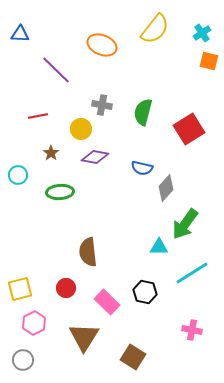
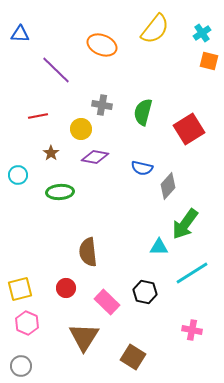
gray diamond: moved 2 px right, 2 px up
pink hexagon: moved 7 px left; rotated 10 degrees counterclockwise
gray circle: moved 2 px left, 6 px down
